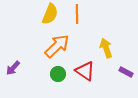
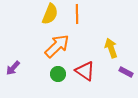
yellow arrow: moved 5 px right
